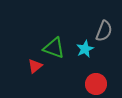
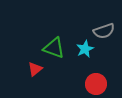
gray semicircle: rotated 50 degrees clockwise
red triangle: moved 3 px down
